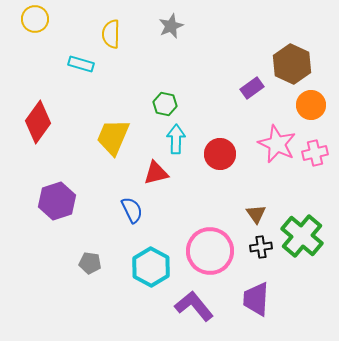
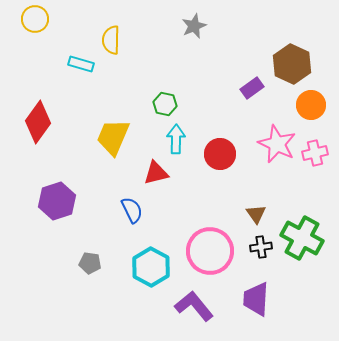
gray star: moved 23 px right
yellow semicircle: moved 6 px down
green cross: moved 2 px down; rotated 12 degrees counterclockwise
